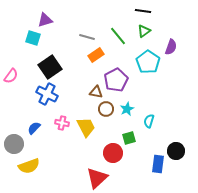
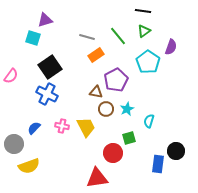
pink cross: moved 3 px down
red triangle: rotated 35 degrees clockwise
